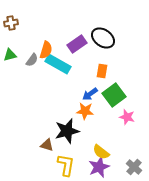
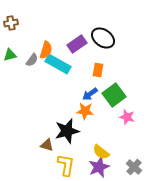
orange rectangle: moved 4 px left, 1 px up
